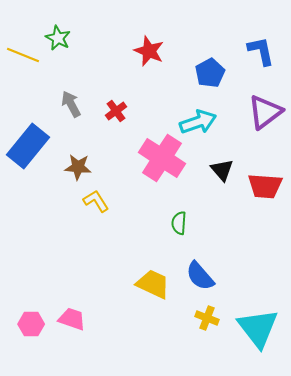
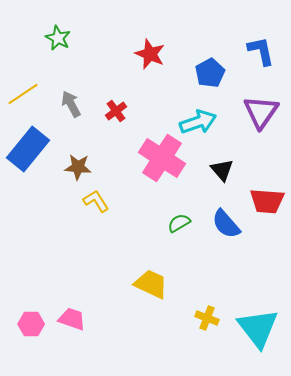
red star: moved 1 px right, 3 px down
yellow line: moved 39 px down; rotated 56 degrees counterclockwise
purple triangle: moved 4 px left; rotated 18 degrees counterclockwise
blue rectangle: moved 3 px down
red trapezoid: moved 2 px right, 15 px down
green semicircle: rotated 55 degrees clockwise
blue semicircle: moved 26 px right, 52 px up
yellow trapezoid: moved 2 px left
